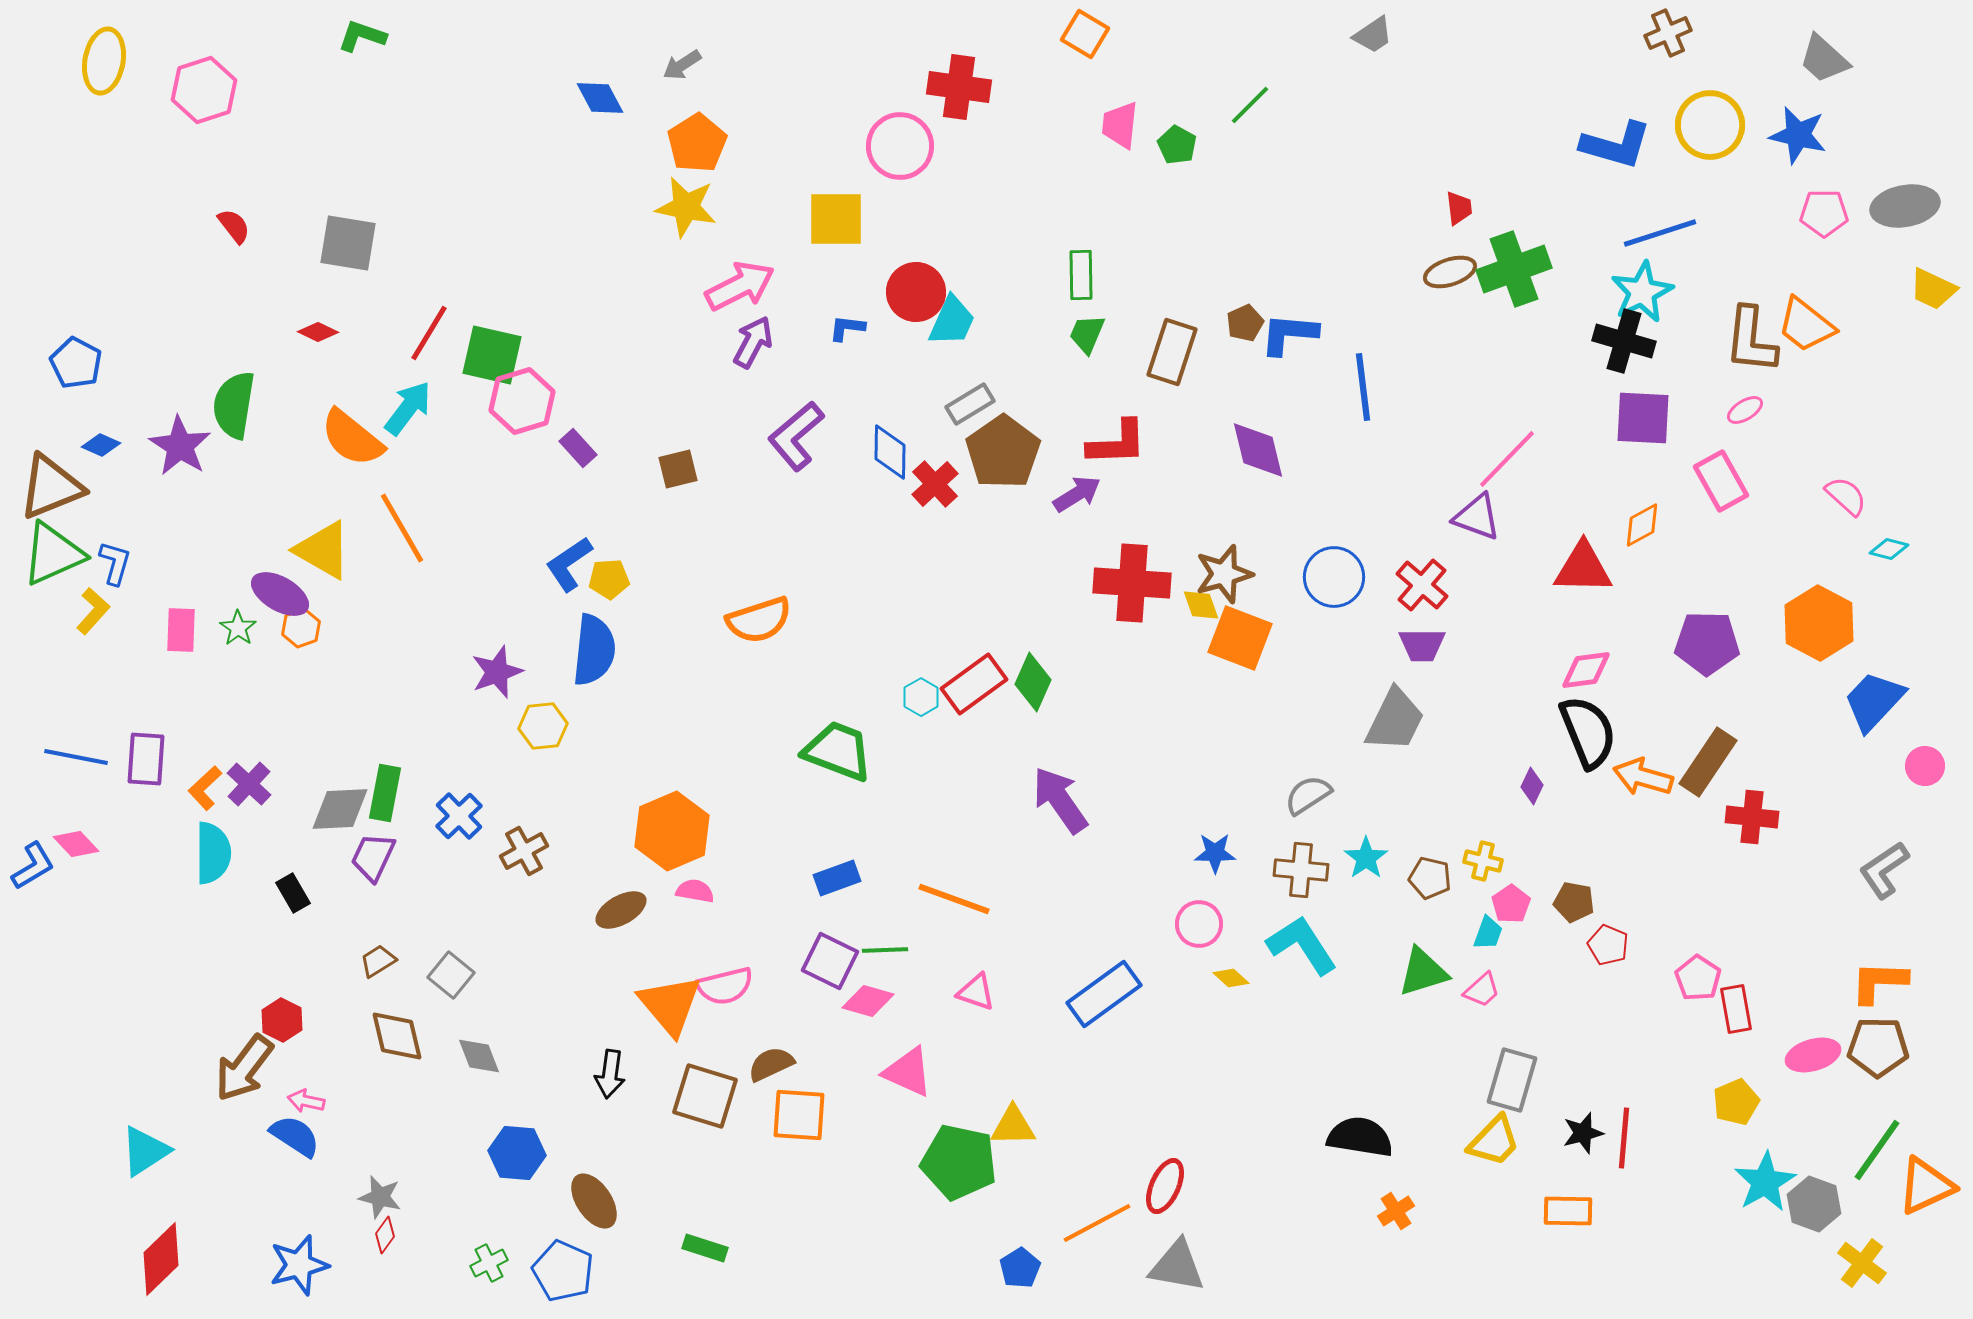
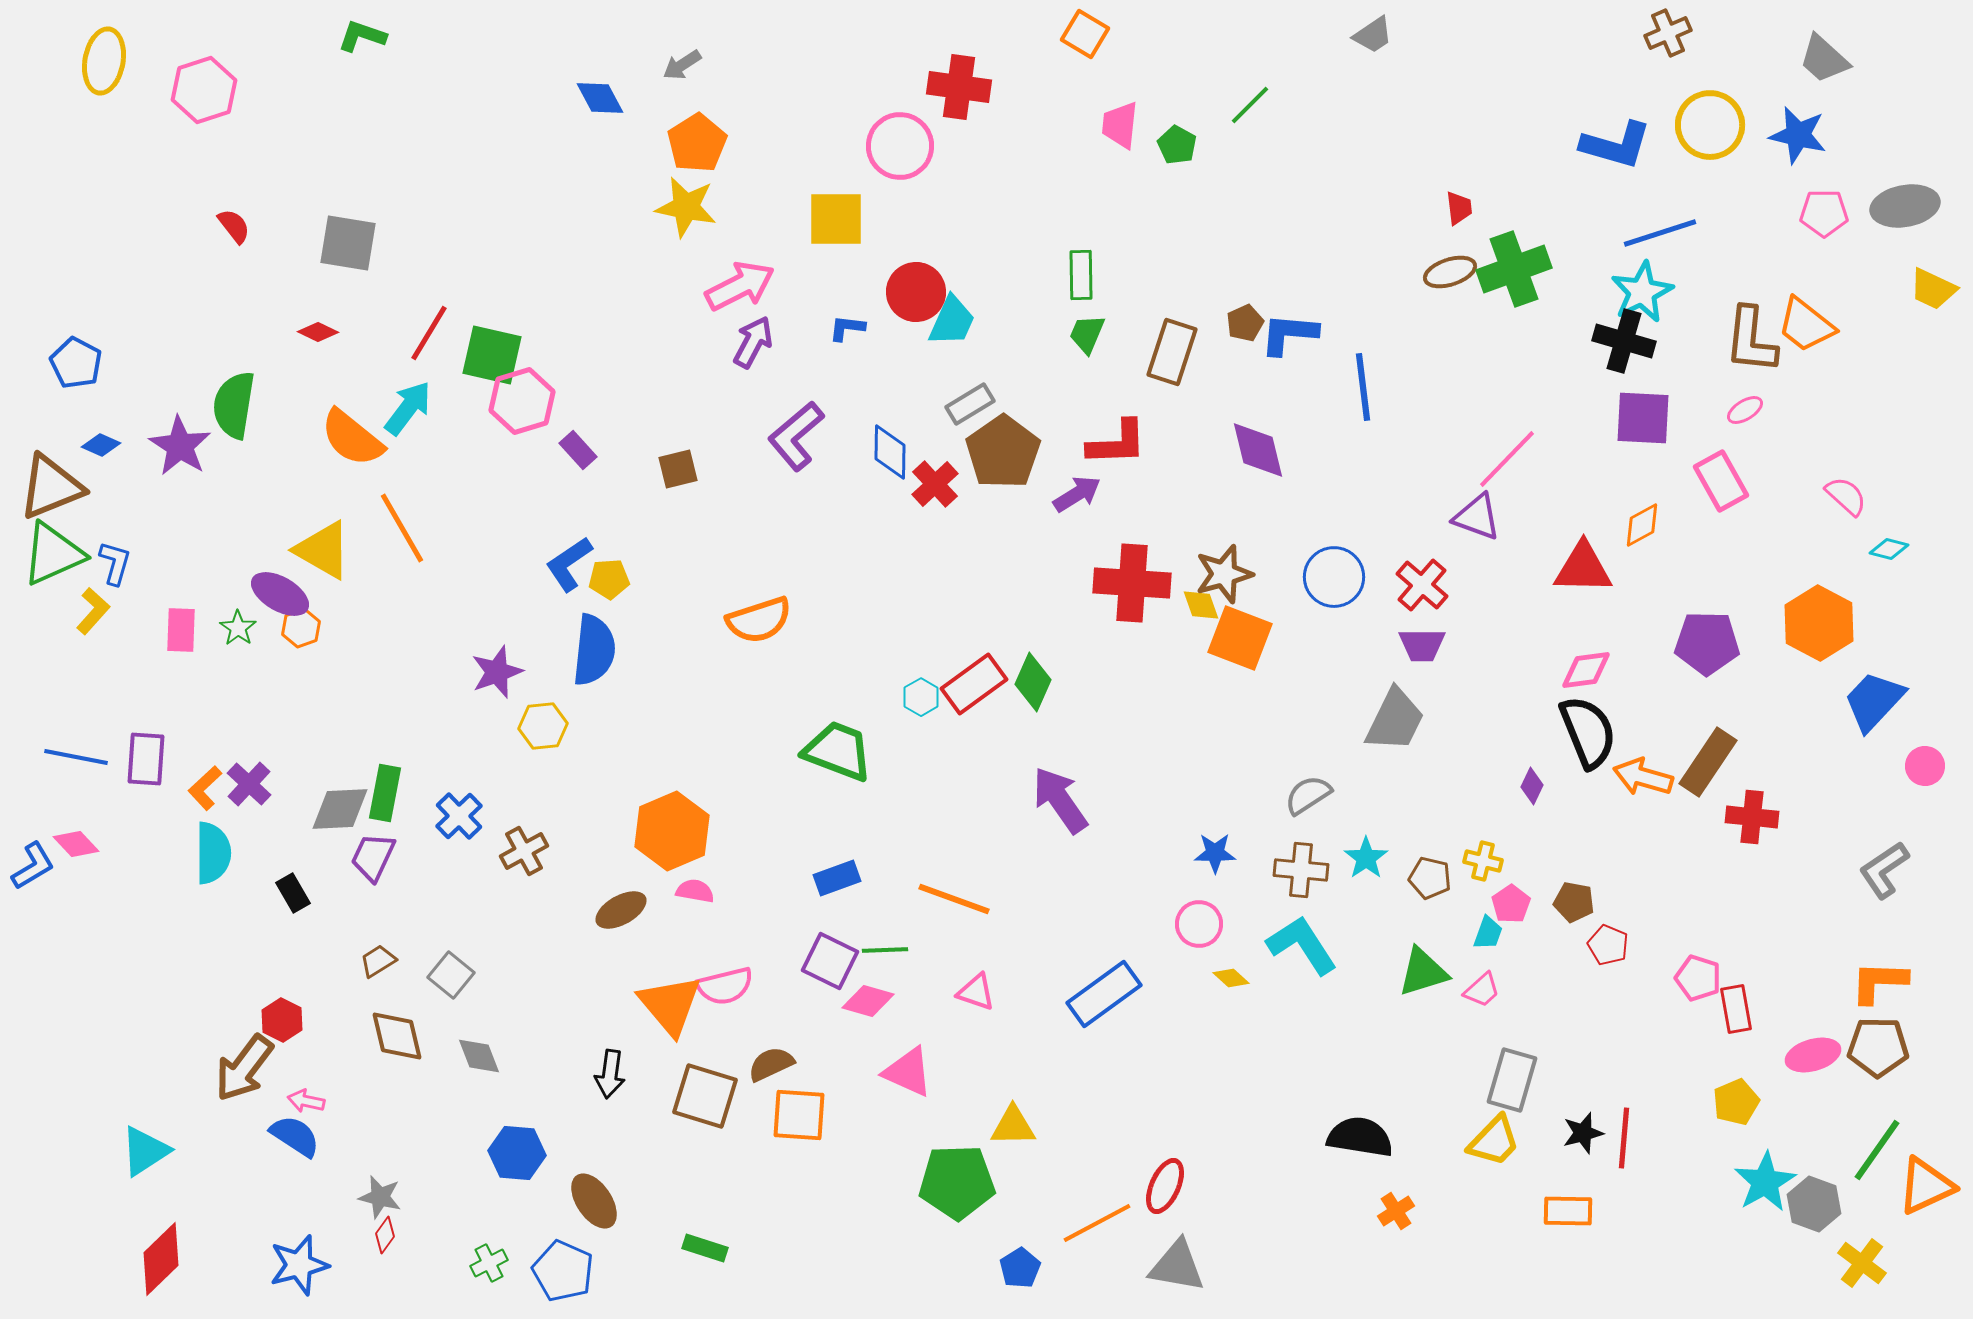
purple rectangle at (578, 448): moved 2 px down
pink pentagon at (1698, 978): rotated 15 degrees counterclockwise
green pentagon at (959, 1162): moved 2 px left, 20 px down; rotated 14 degrees counterclockwise
